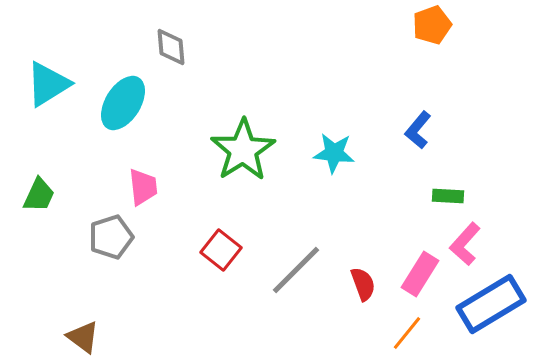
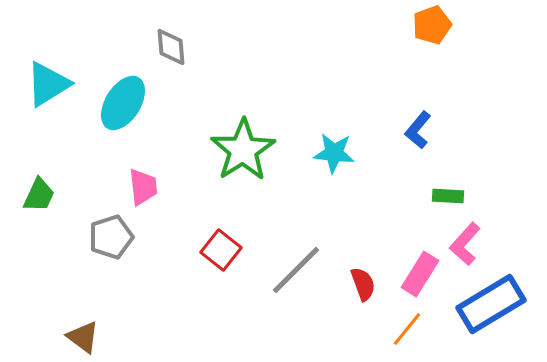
orange line: moved 4 px up
